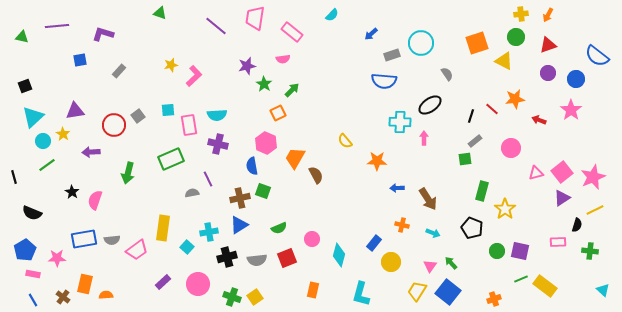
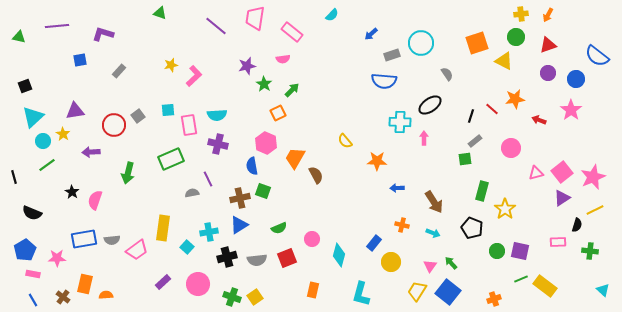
green triangle at (22, 37): moved 3 px left
brown arrow at (428, 199): moved 6 px right, 3 px down
